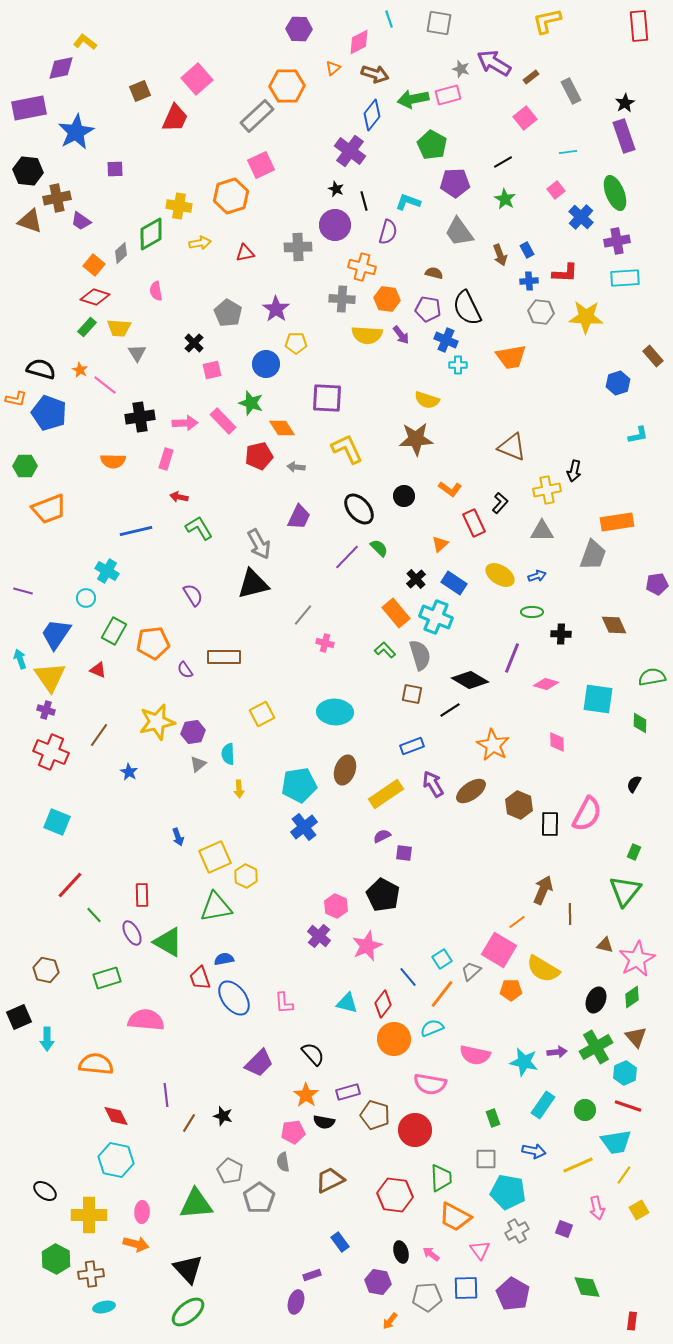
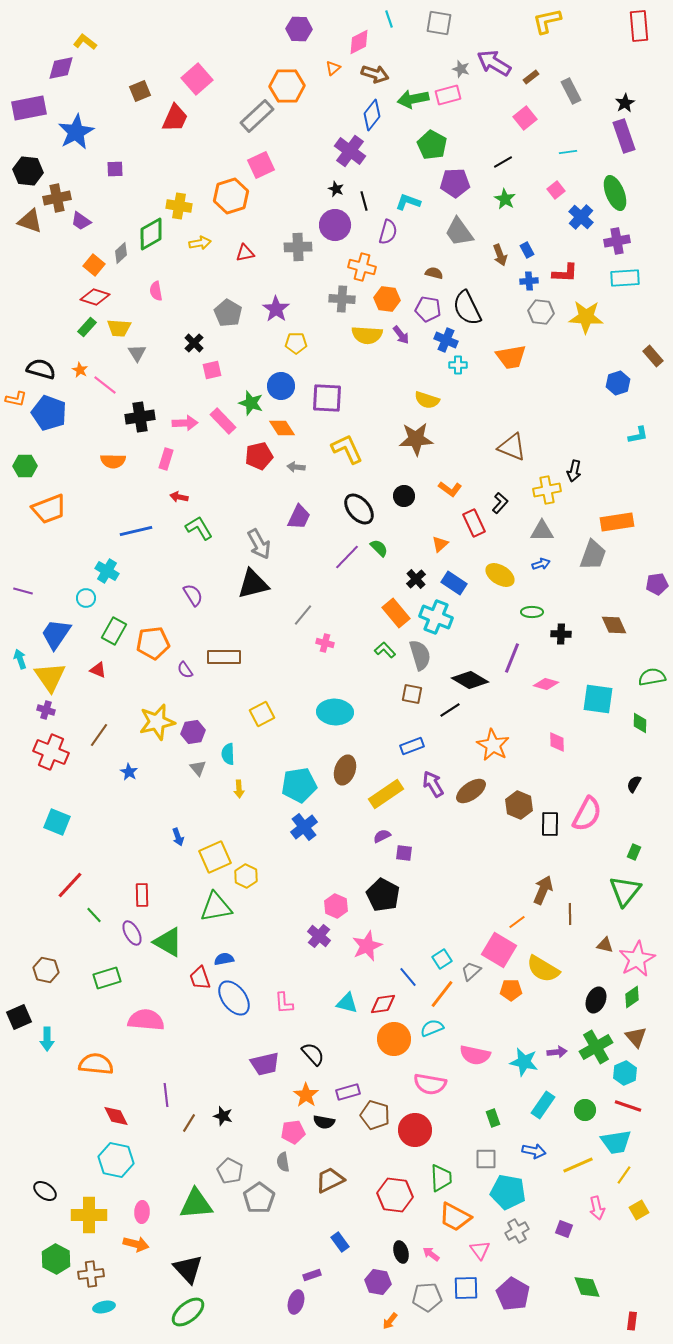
blue circle at (266, 364): moved 15 px right, 22 px down
blue arrow at (537, 576): moved 4 px right, 12 px up
gray triangle at (198, 764): moved 4 px down; rotated 30 degrees counterclockwise
red diamond at (383, 1004): rotated 44 degrees clockwise
purple trapezoid at (259, 1063): moved 6 px right, 1 px down; rotated 32 degrees clockwise
